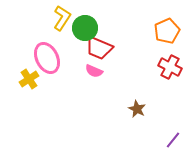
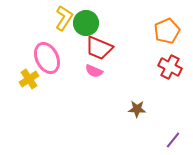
yellow L-shape: moved 2 px right
green circle: moved 1 px right, 5 px up
brown star: rotated 24 degrees counterclockwise
